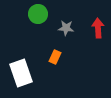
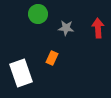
orange rectangle: moved 3 px left, 1 px down
